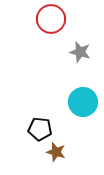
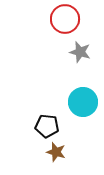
red circle: moved 14 px right
black pentagon: moved 7 px right, 3 px up
